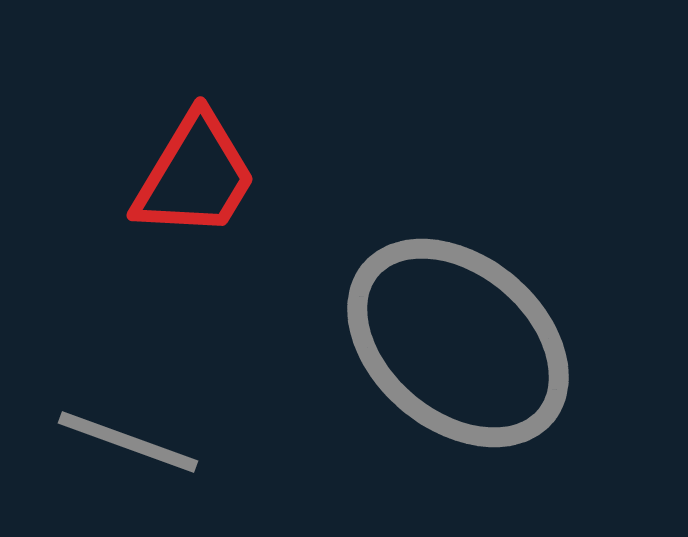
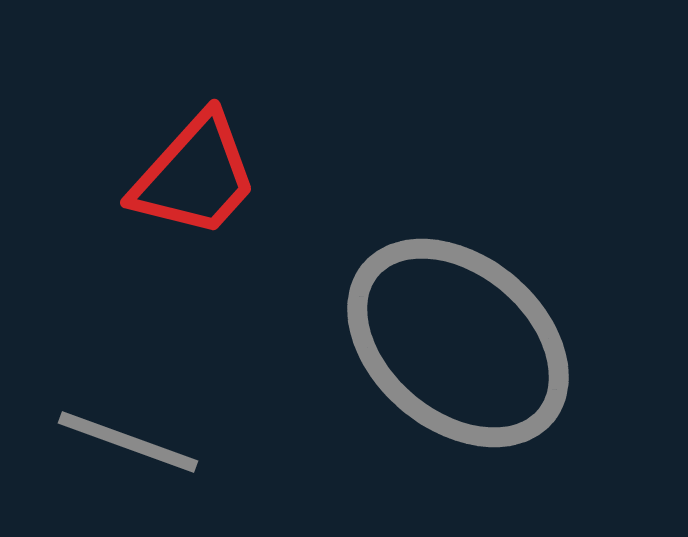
red trapezoid: rotated 11 degrees clockwise
